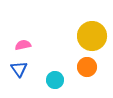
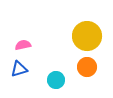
yellow circle: moved 5 px left
blue triangle: rotated 48 degrees clockwise
cyan circle: moved 1 px right
